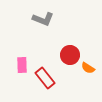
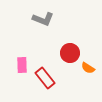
red circle: moved 2 px up
